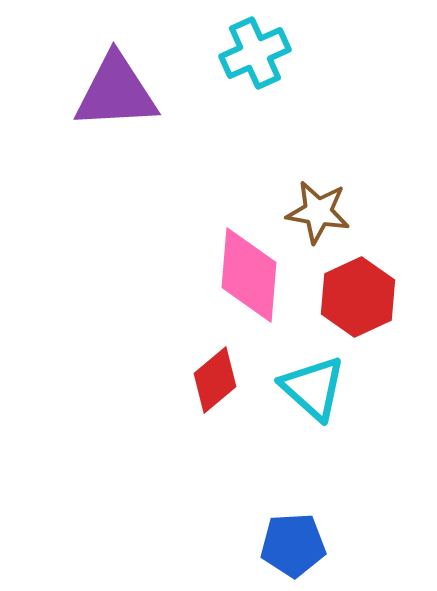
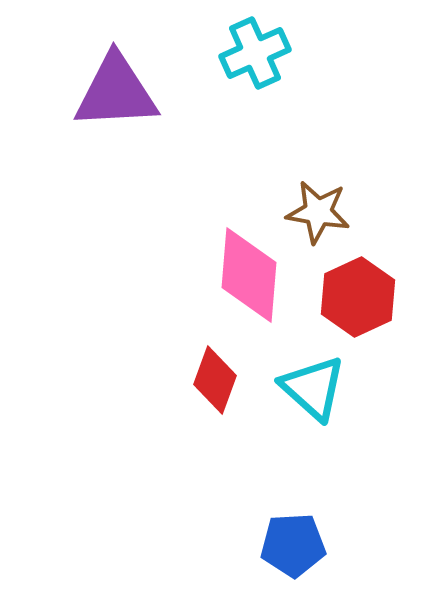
red diamond: rotated 30 degrees counterclockwise
